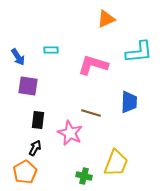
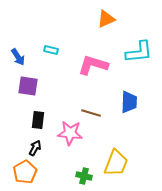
cyan rectangle: rotated 16 degrees clockwise
pink star: rotated 20 degrees counterclockwise
